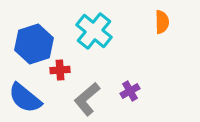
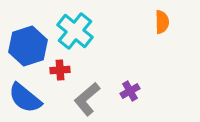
cyan cross: moved 19 px left
blue hexagon: moved 6 px left, 2 px down
